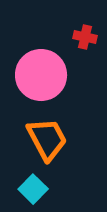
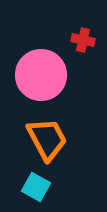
red cross: moved 2 px left, 3 px down
cyan square: moved 3 px right, 2 px up; rotated 16 degrees counterclockwise
